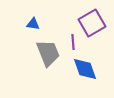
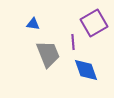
purple square: moved 2 px right
gray trapezoid: moved 1 px down
blue diamond: moved 1 px right, 1 px down
